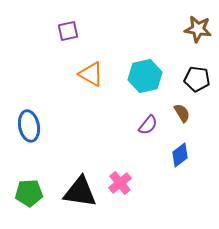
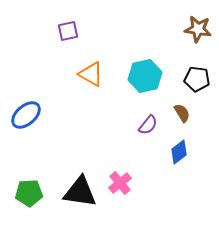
blue ellipse: moved 3 px left, 11 px up; rotated 60 degrees clockwise
blue diamond: moved 1 px left, 3 px up
